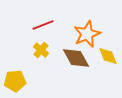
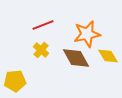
orange star: rotated 12 degrees clockwise
yellow diamond: rotated 10 degrees counterclockwise
